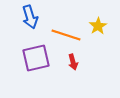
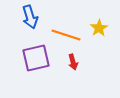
yellow star: moved 1 px right, 2 px down
